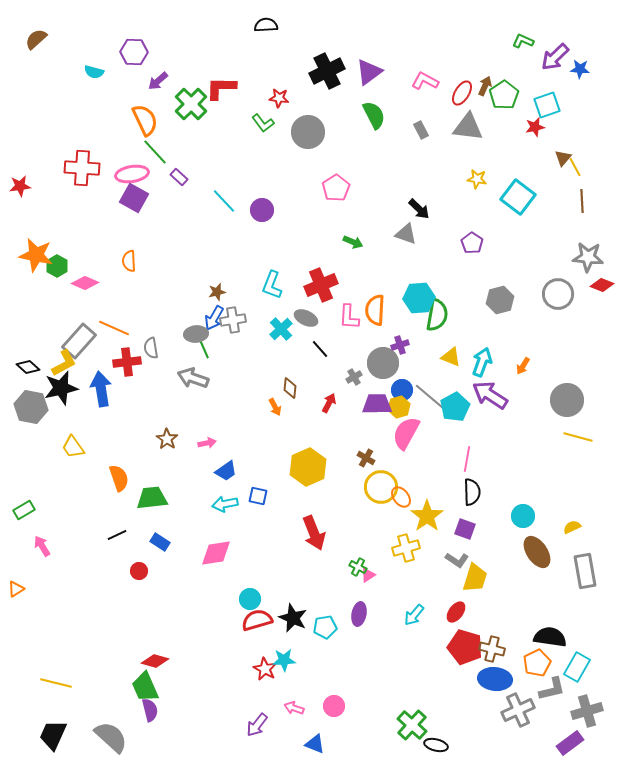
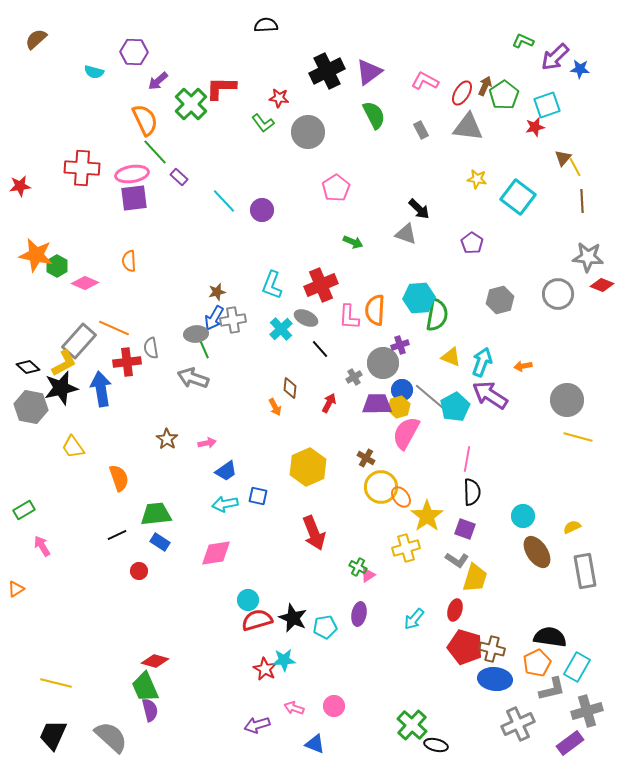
purple square at (134, 198): rotated 36 degrees counterclockwise
orange arrow at (523, 366): rotated 48 degrees clockwise
green trapezoid at (152, 498): moved 4 px right, 16 px down
cyan circle at (250, 599): moved 2 px left, 1 px down
red ellipse at (456, 612): moved 1 px left, 2 px up; rotated 20 degrees counterclockwise
cyan arrow at (414, 615): moved 4 px down
gray cross at (518, 710): moved 14 px down
purple arrow at (257, 725): rotated 35 degrees clockwise
